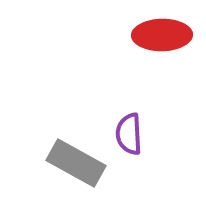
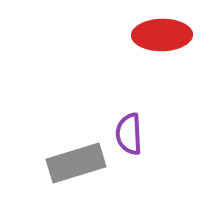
gray rectangle: rotated 46 degrees counterclockwise
